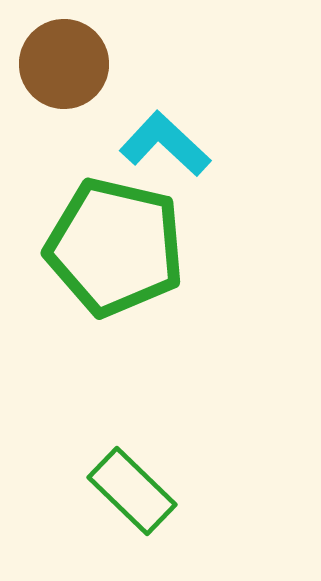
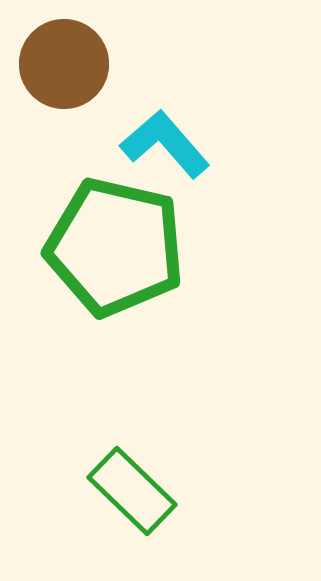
cyan L-shape: rotated 6 degrees clockwise
